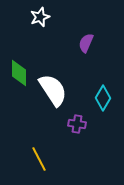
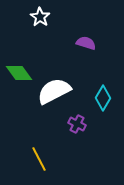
white star: rotated 18 degrees counterclockwise
purple semicircle: rotated 84 degrees clockwise
green diamond: rotated 36 degrees counterclockwise
white semicircle: moved 1 px right, 1 px down; rotated 84 degrees counterclockwise
purple cross: rotated 18 degrees clockwise
